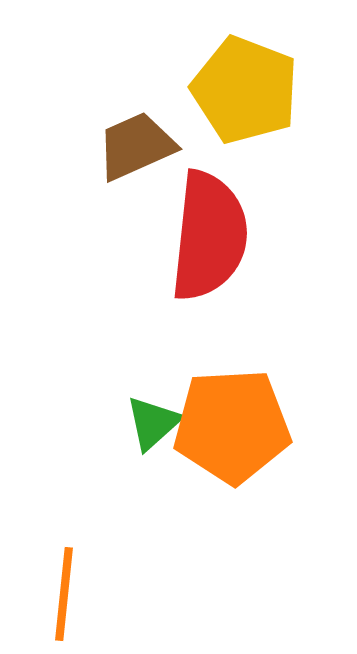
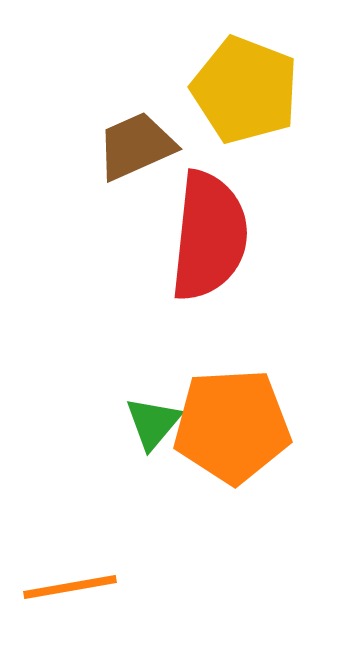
green triangle: rotated 8 degrees counterclockwise
orange line: moved 6 px right, 7 px up; rotated 74 degrees clockwise
